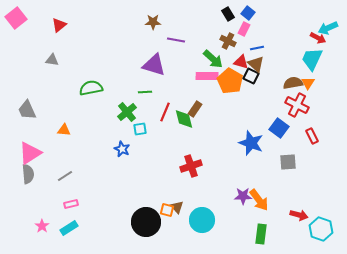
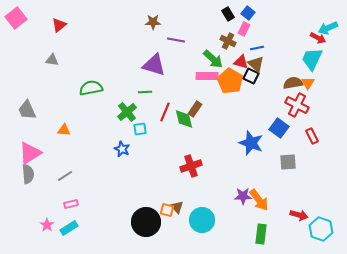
pink star at (42, 226): moved 5 px right, 1 px up
